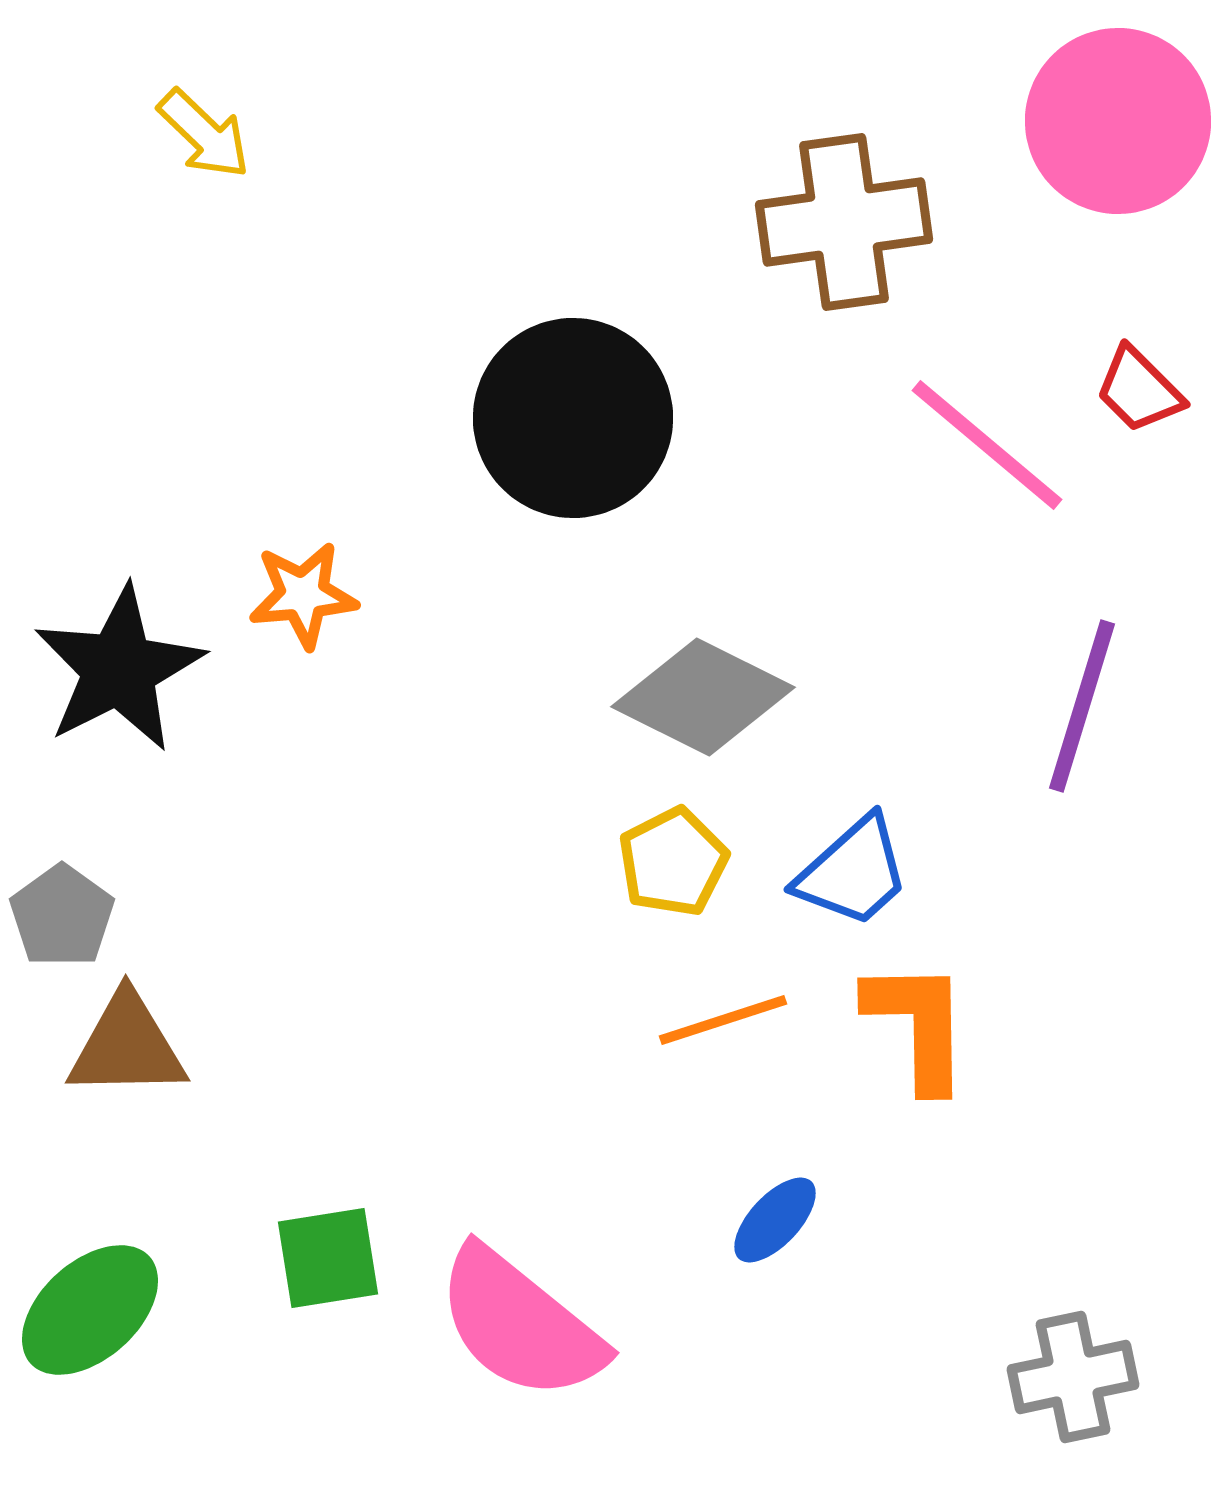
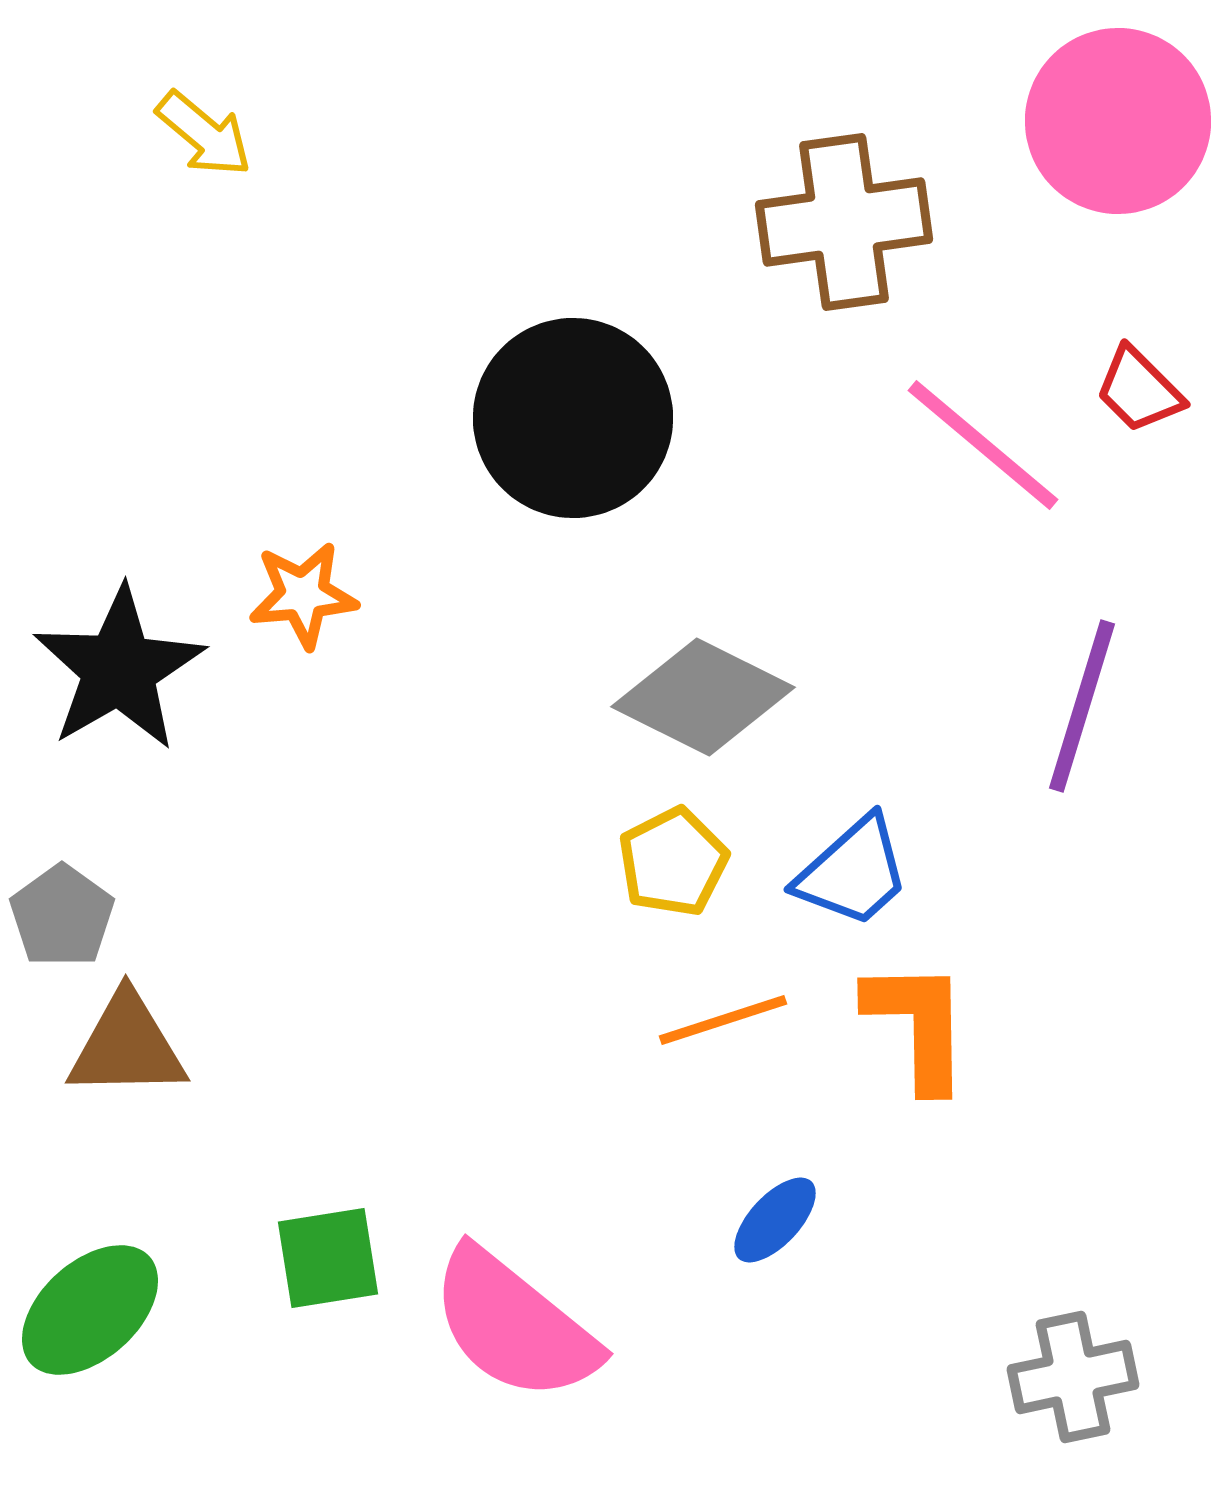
yellow arrow: rotated 4 degrees counterclockwise
pink line: moved 4 px left
black star: rotated 3 degrees counterclockwise
pink semicircle: moved 6 px left, 1 px down
